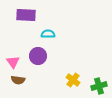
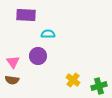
brown semicircle: moved 6 px left
